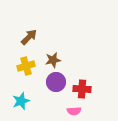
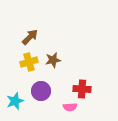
brown arrow: moved 1 px right
yellow cross: moved 3 px right, 4 px up
purple circle: moved 15 px left, 9 px down
cyan star: moved 6 px left
pink semicircle: moved 4 px left, 4 px up
